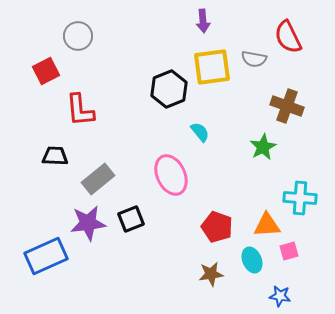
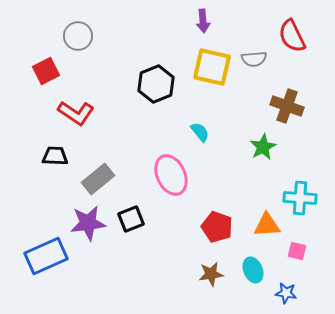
red semicircle: moved 4 px right, 1 px up
gray semicircle: rotated 15 degrees counterclockwise
yellow square: rotated 21 degrees clockwise
black hexagon: moved 13 px left, 5 px up
red L-shape: moved 4 px left, 3 px down; rotated 51 degrees counterclockwise
pink square: moved 8 px right; rotated 30 degrees clockwise
cyan ellipse: moved 1 px right, 10 px down
blue star: moved 6 px right, 3 px up
